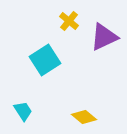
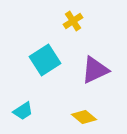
yellow cross: moved 4 px right; rotated 18 degrees clockwise
purple triangle: moved 9 px left, 33 px down
cyan trapezoid: rotated 90 degrees clockwise
